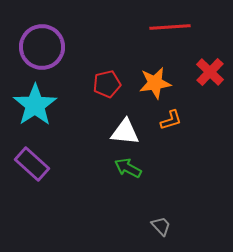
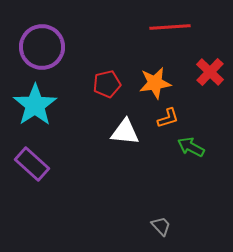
orange L-shape: moved 3 px left, 2 px up
green arrow: moved 63 px right, 21 px up
